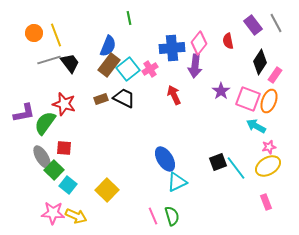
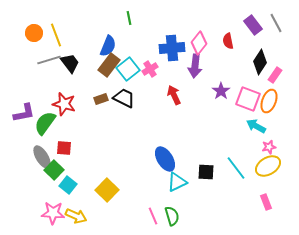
black square at (218, 162): moved 12 px left, 10 px down; rotated 24 degrees clockwise
